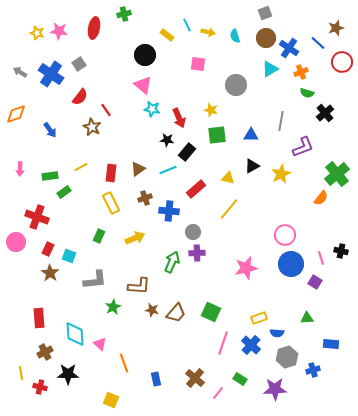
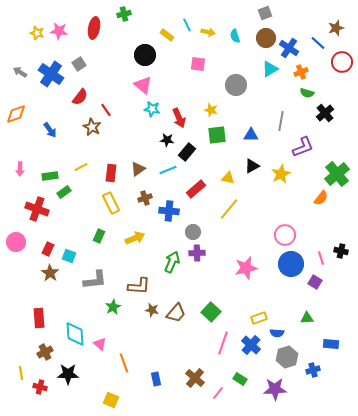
red cross at (37, 217): moved 8 px up
green square at (211, 312): rotated 18 degrees clockwise
